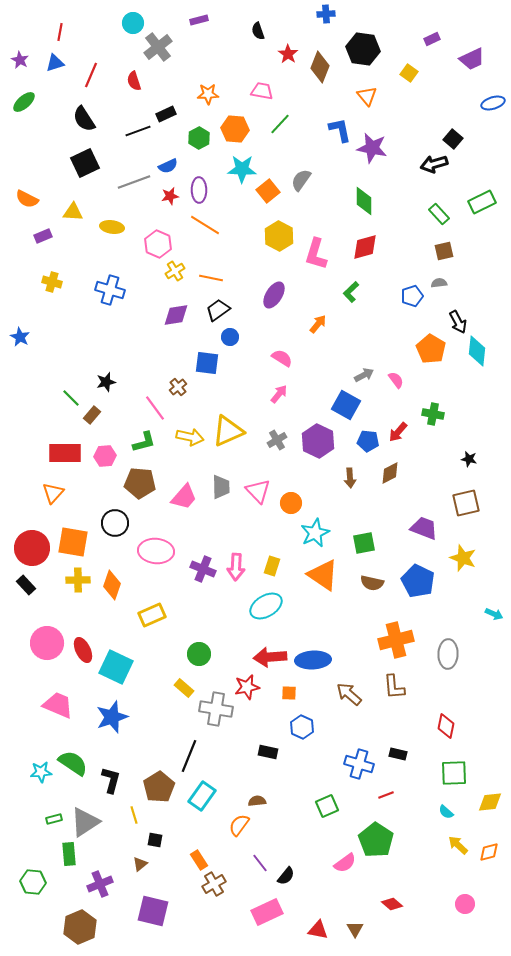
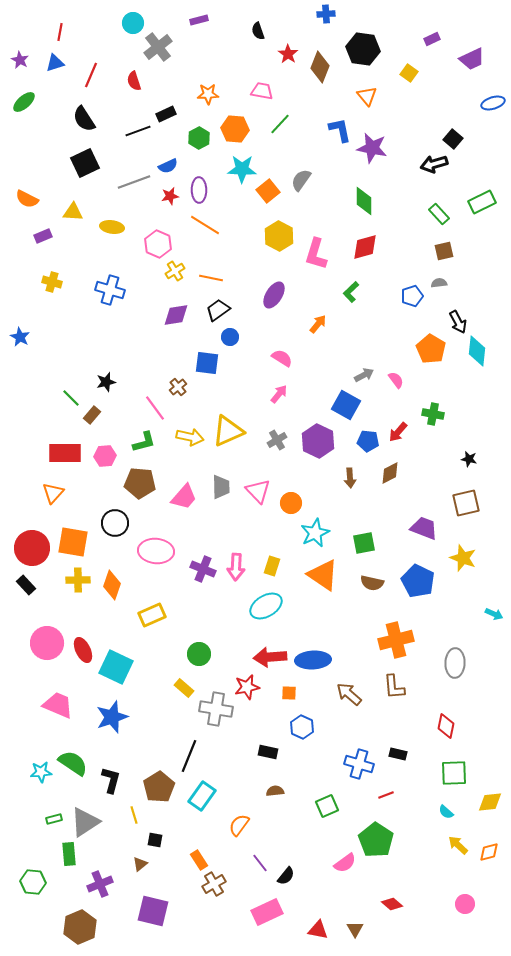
gray ellipse at (448, 654): moved 7 px right, 9 px down
brown semicircle at (257, 801): moved 18 px right, 10 px up
